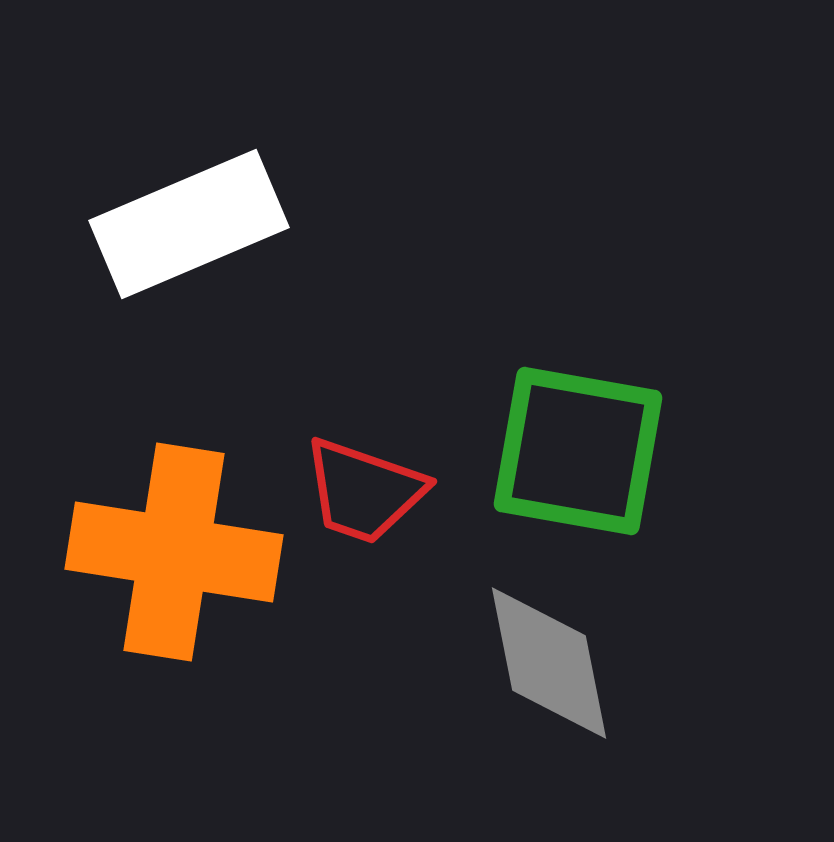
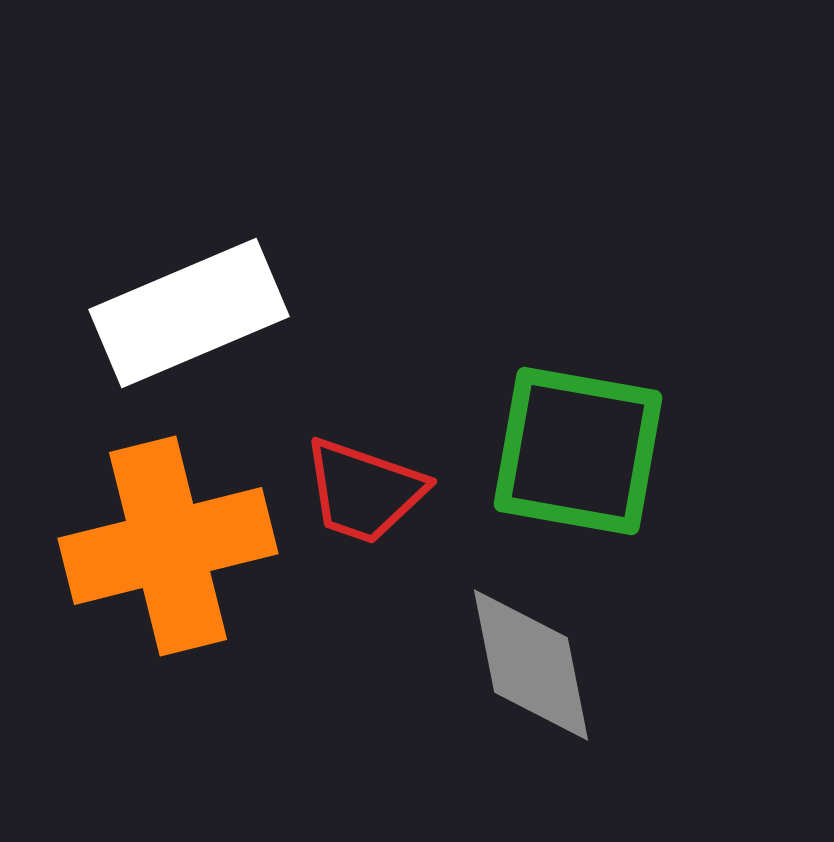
white rectangle: moved 89 px down
orange cross: moved 6 px left, 6 px up; rotated 23 degrees counterclockwise
gray diamond: moved 18 px left, 2 px down
